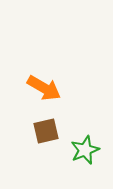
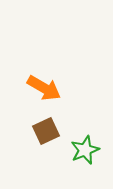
brown square: rotated 12 degrees counterclockwise
